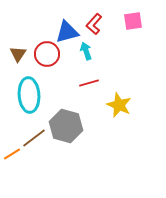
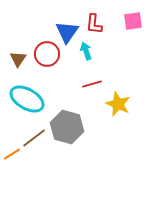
red L-shape: rotated 35 degrees counterclockwise
blue triangle: rotated 40 degrees counterclockwise
brown triangle: moved 5 px down
red line: moved 3 px right, 1 px down
cyan ellipse: moved 2 px left, 4 px down; rotated 56 degrees counterclockwise
yellow star: moved 1 px left, 1 px up
gray hexagon: moved 1 px right, 1 px down
